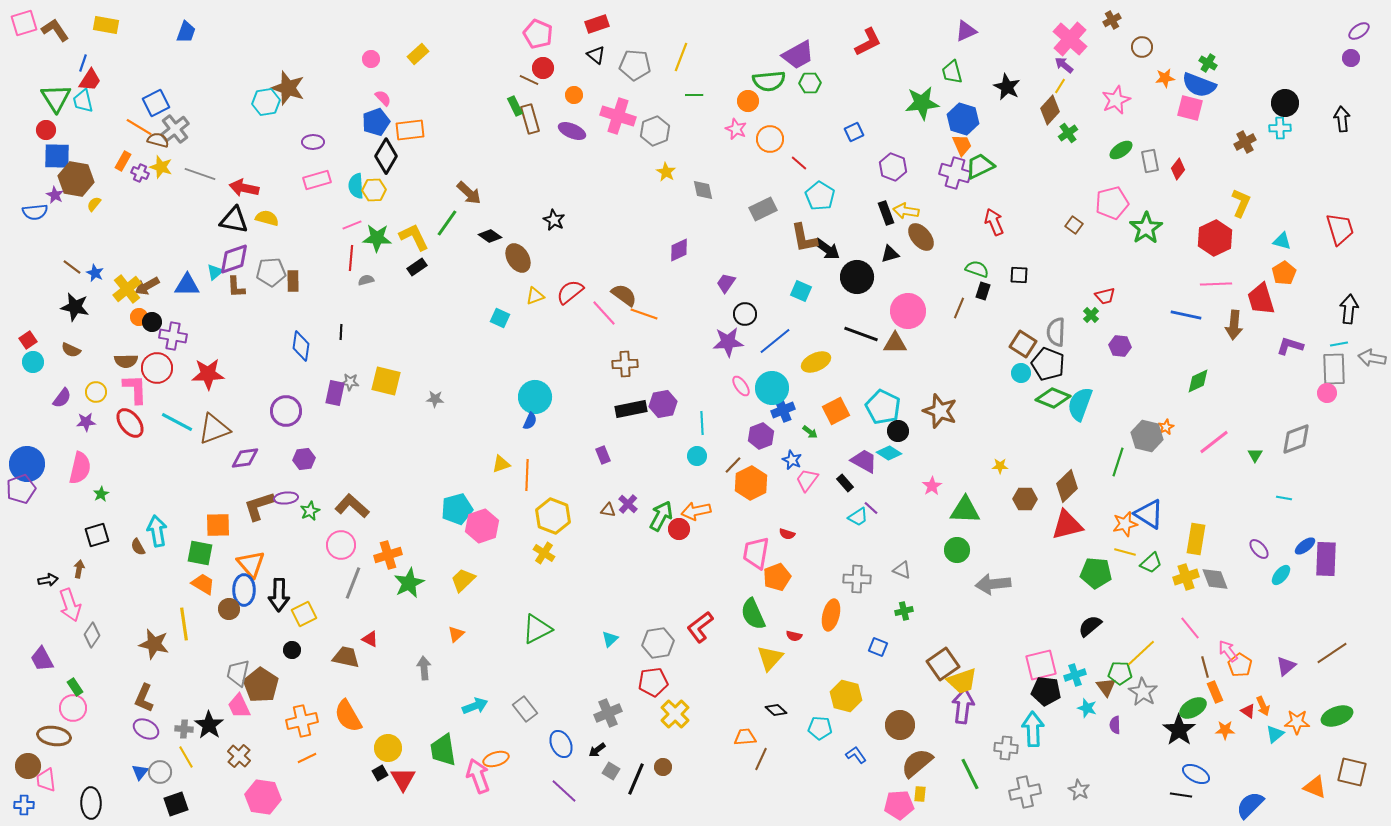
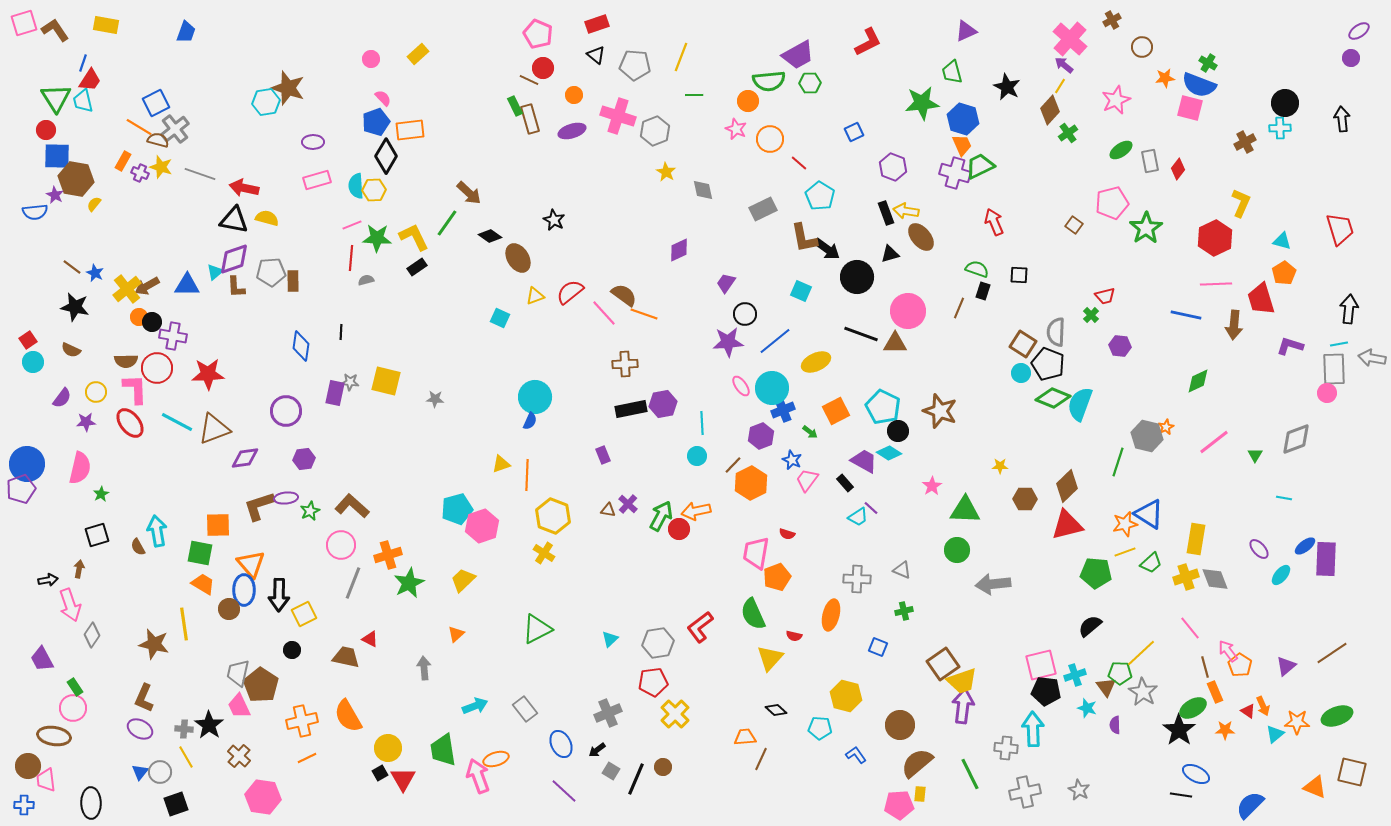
purple ellipse at (572, 131): rotated 40 degrees counterclockwise
yellow line at (1125, 552): rotated 35 degrees counterclockwise
purple ellipse at (146, 729): moved 6 px left
